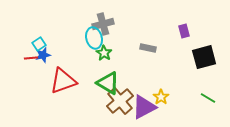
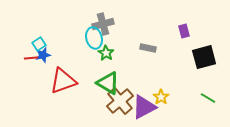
green star: moved 2 px right
